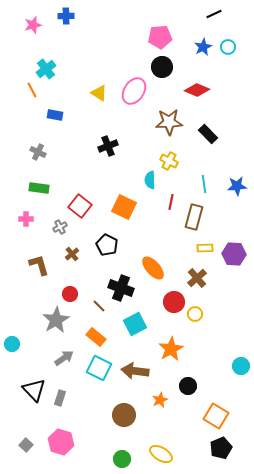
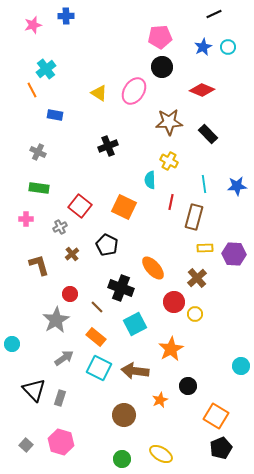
red diamond at (197, 90): moved 5 px right
brown line at (99, 306): moved 2 px left, 1 px down
